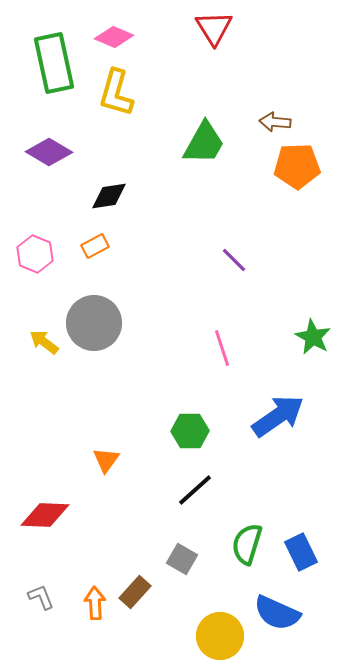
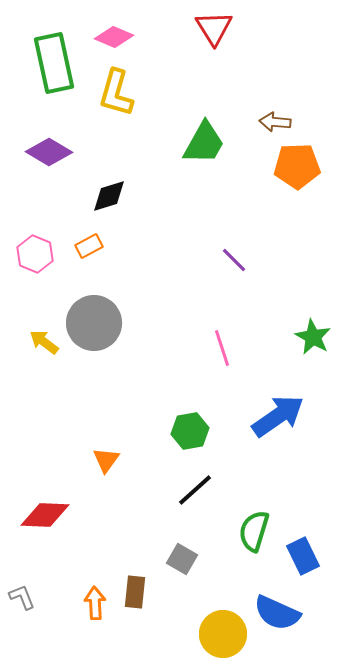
black diamond: rotated 9 degrees counterclockwise
orange rectangle: moved 6 px left
green hexagon: rotated 9 degrees counterclockwise
green semicircle: moved 7 px right, 13 px up
blue rectangle: moved 2 px right, 4 px down
brown rectangle: rotated 36 degrees counterclockwise
gray L-shape: moved 19 px left
yellow circle: moved 3 px right, 2 px up
